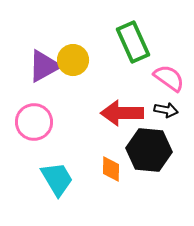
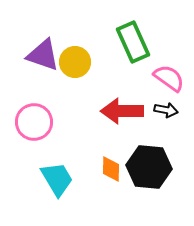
yellow circle: moved 2 px right, 2 px down
purple triangle: moved 1 px left, 11 px up; rotated 48 degrees clockwise
red arrow: moved 2 px up
black hexagon: moved 17 px down
